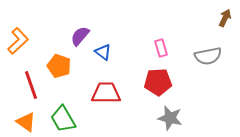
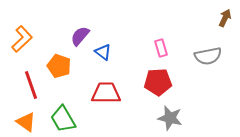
orange L-shape: moved 4 px right, 2 px up
